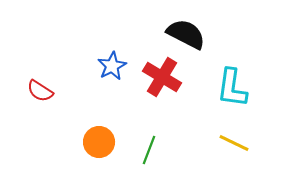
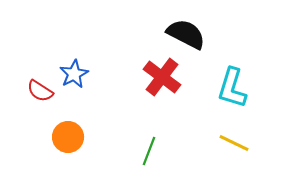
blue star: moved 38 px left, 8 px down
red cross: rotated 6 degrees clockwise
cyan L-shape: rotated 9 degrees clockwise
orange circle: moved 31 px left, 5 px up
green line: moved 1 px down
